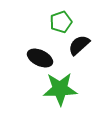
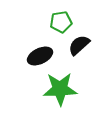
green pentagon: rotated 10 degrees clockwise
black ellipse: moved 2 px up; rotated 50 degrees counterclockwise
